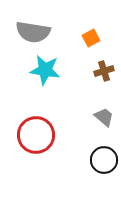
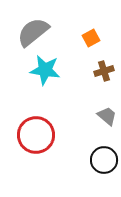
gray semicircle: rotated 132 degrees clockwise
gray trapezoid: moved 3 px right, 1 px up
